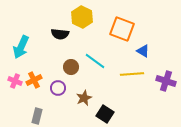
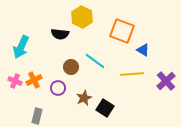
orange square: moved 2 px down
blue triangle: moved 1 px up
purple cross: rotated 30 degrees clockwise
black square: moved 6 px up
